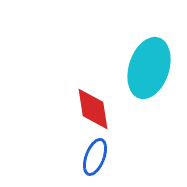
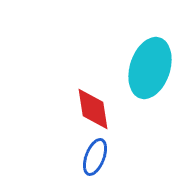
cyan ellipse: moved 1 px right
